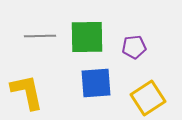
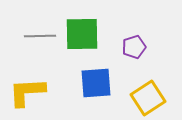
green square: moved 5 px left, 3 px up
purple pentagon: rotated 10 degrees counterclockwise
yellow L-shape: rotated 81 degrees counterclockwise
